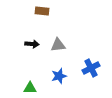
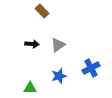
brown rectangle: rotated 40 degrees clockwise
gray triangle: rotated 28 degrees counterclockwise
